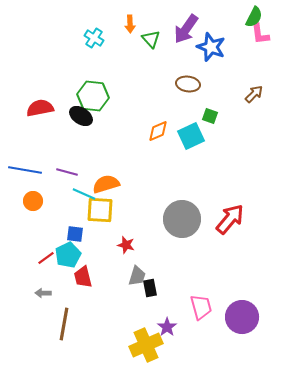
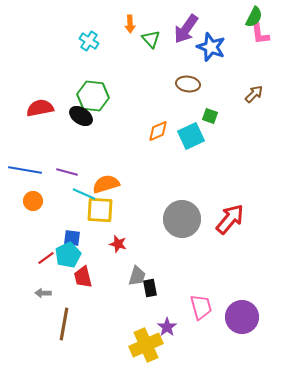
cyan cross: moved 5 px left, 3 px down
blue square: moved 3 px left, 4 px down
red star: moved 8 px left, 1 px up
